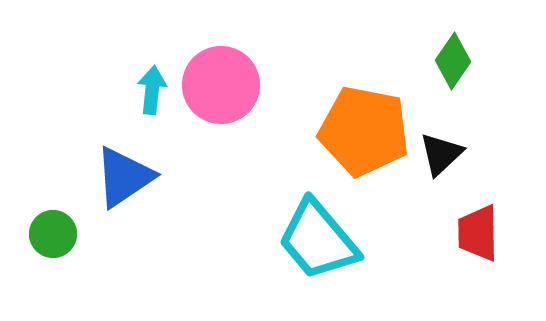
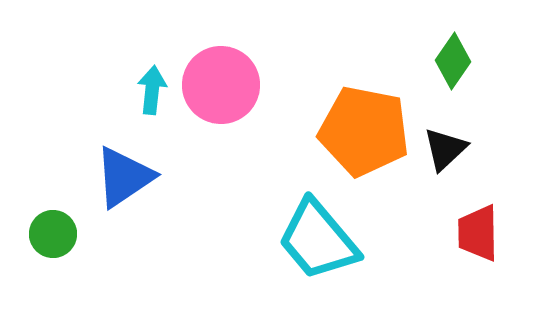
black triangle: moved 4 px right, 5 px up
